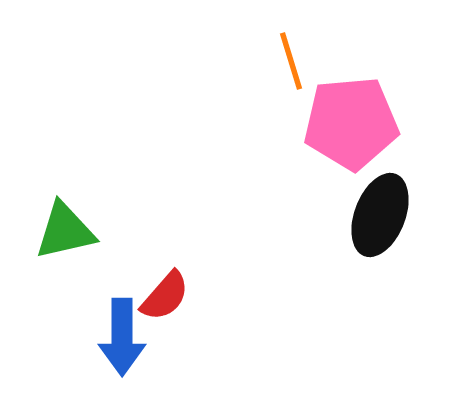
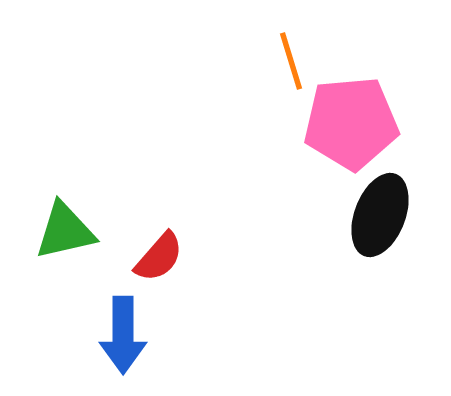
red semicircle: moved 6 px left, 39 px up
blue arrow: moved 1 px right, 2 px up
